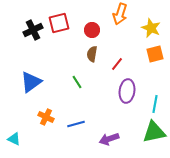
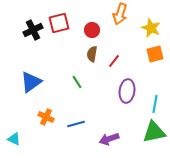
red line: moved 3 px left, 3 px up
